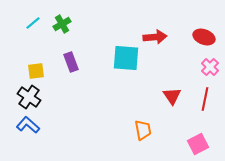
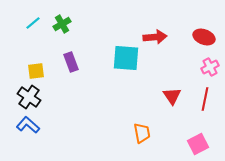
pink cross: rotated 18 degrees clockwise
orange trapezoid: moved 1 px left, 3 px down
